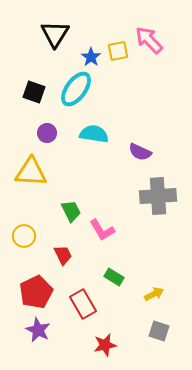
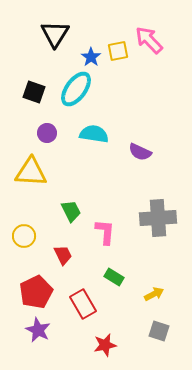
gray cross: moved 22 px down
pink L-shape: moved 3 px right, 2 px down; rotated 144 degrees counterclockwise
